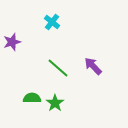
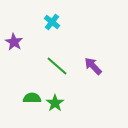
purple star: moved 2 px right; rotated 24 degrees counterclockwise
green line: moved 1 px left, 2 px up
